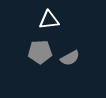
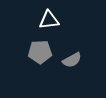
gray semicircle: moved 2 px right, 2 px down
